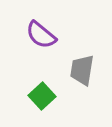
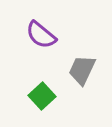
gray trapezoid: rotated 16 degrees clockwise
